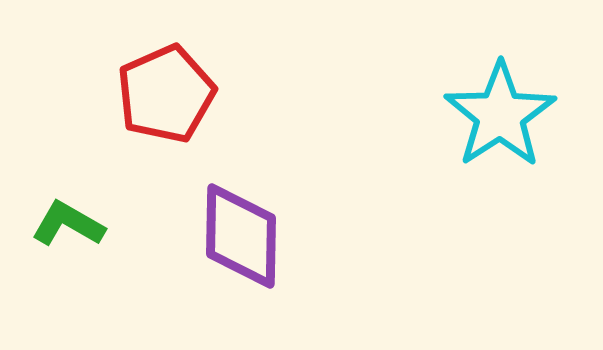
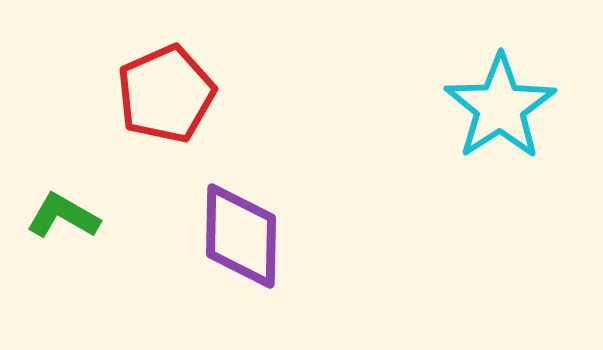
cyan star: moved 8 px up
green L-shape: moved 5 px left, 8 px up
